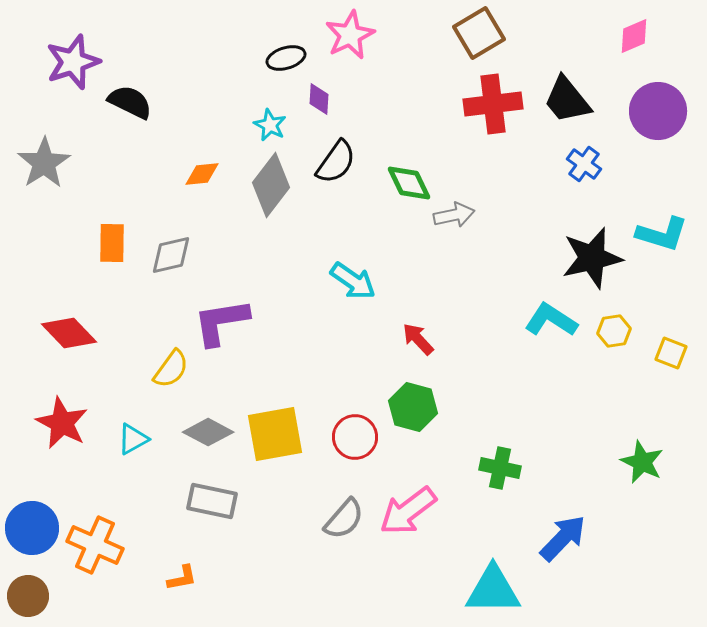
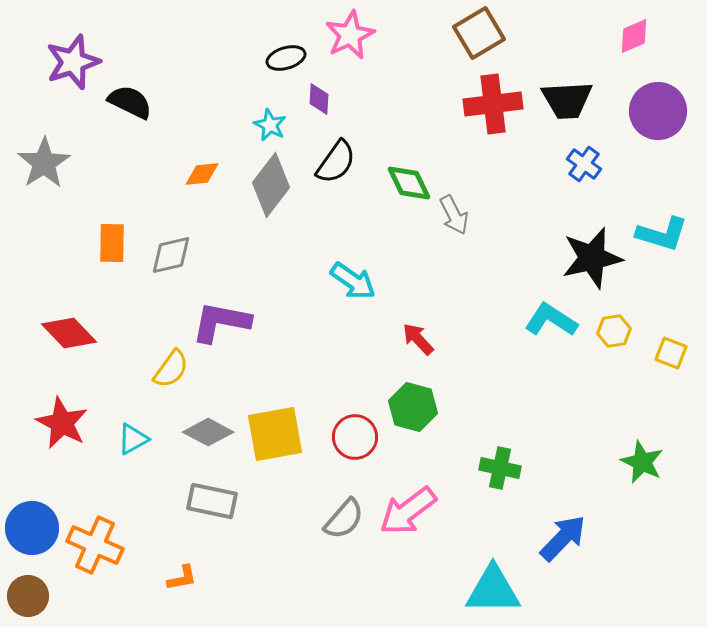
black trapezoid at (567, 100): rotated 54 degrees counterclockwise
gray arrow at (454, 215): rotated 75 degrees clockwise
purple L-shape at (221, 322): rotated 20 degrees clockwise
